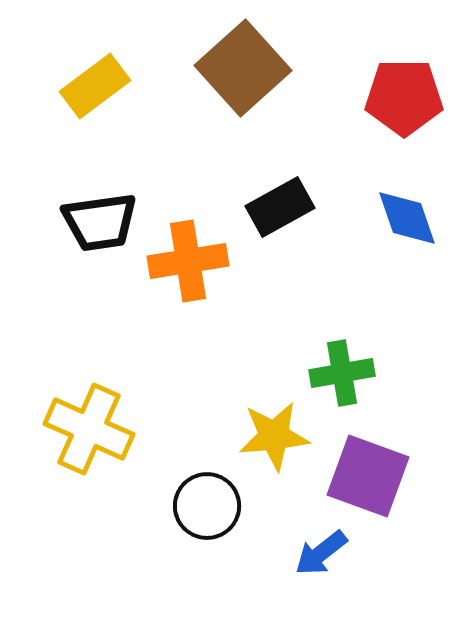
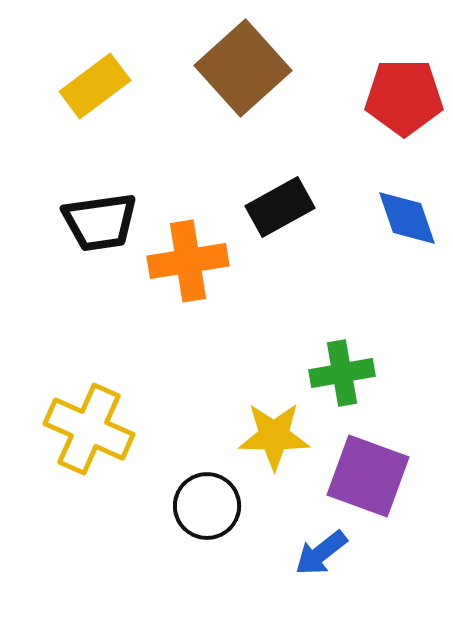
yellow star: rotated 6 degrees clockwise
